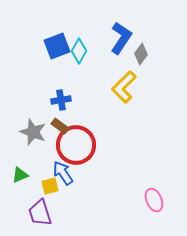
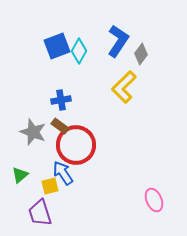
blue L-shape: moved 3 px left, 3 px down
green triangle: rotated 18 degrees counterclockwise
